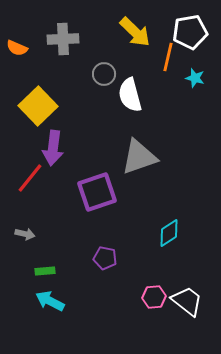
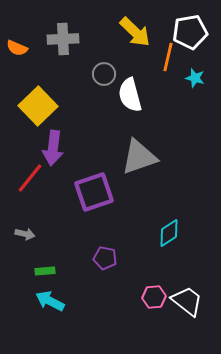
purple square: moved 3 px left
